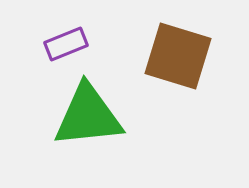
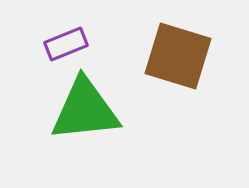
green triangle: moved 3 px left, 6 px up
